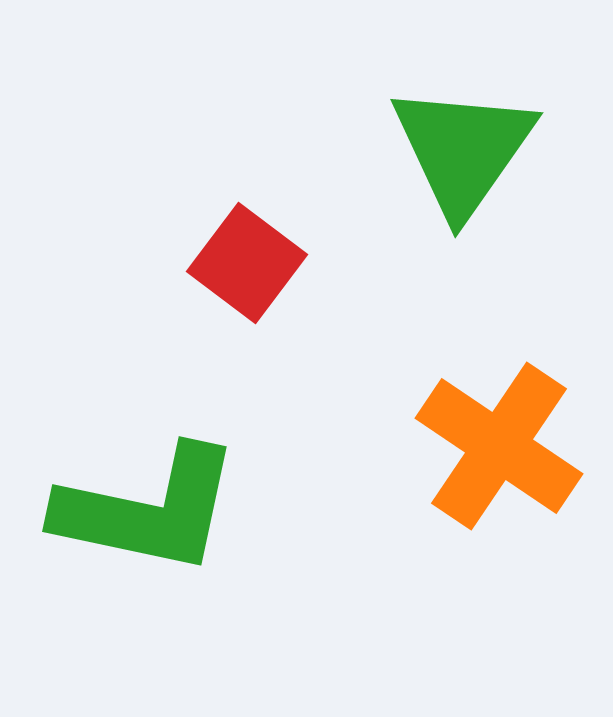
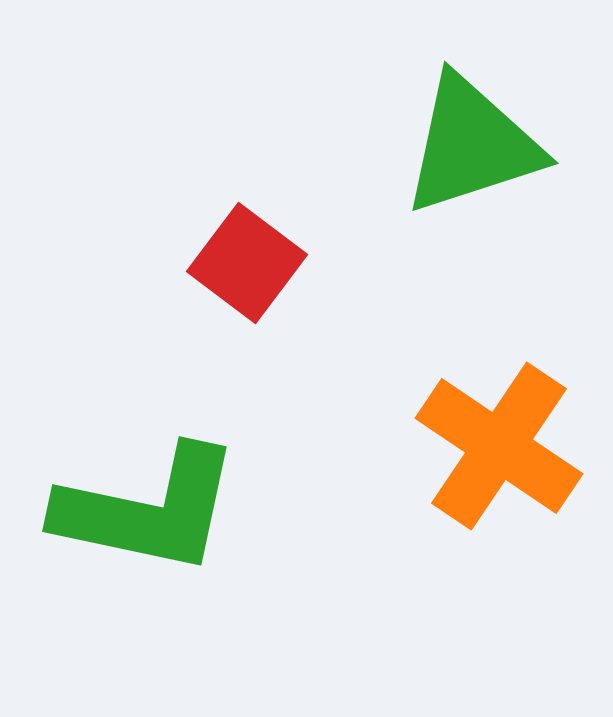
green triangle: moved 9 px right, 5 px up; rotated 37 degrees clockwise
